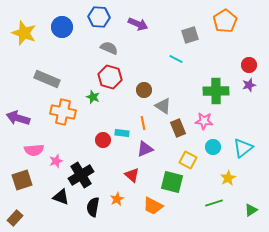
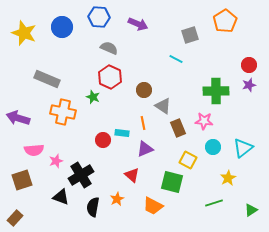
red hexagon at (110, 77): rotated 10 degrees clockwise
